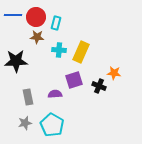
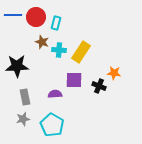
brown star: moved 5 px right, 5 px down; rotated 16 degrees clockwise
yellow rectangle: rotated 10 degrees clockwise
black star: moved 1 px right, 5 px down
purple square: rotated 18 degrees clockwise
gray rectangle: moved 3 px left
gray star: moved 2 px left, 4 px up
